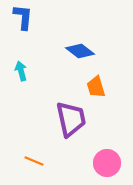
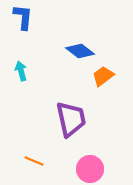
orange trapezoid: moved 7 px right, 11 px up; rotated 70 degrees clockwise
pink circle: moved 17 px left, 6 px down
